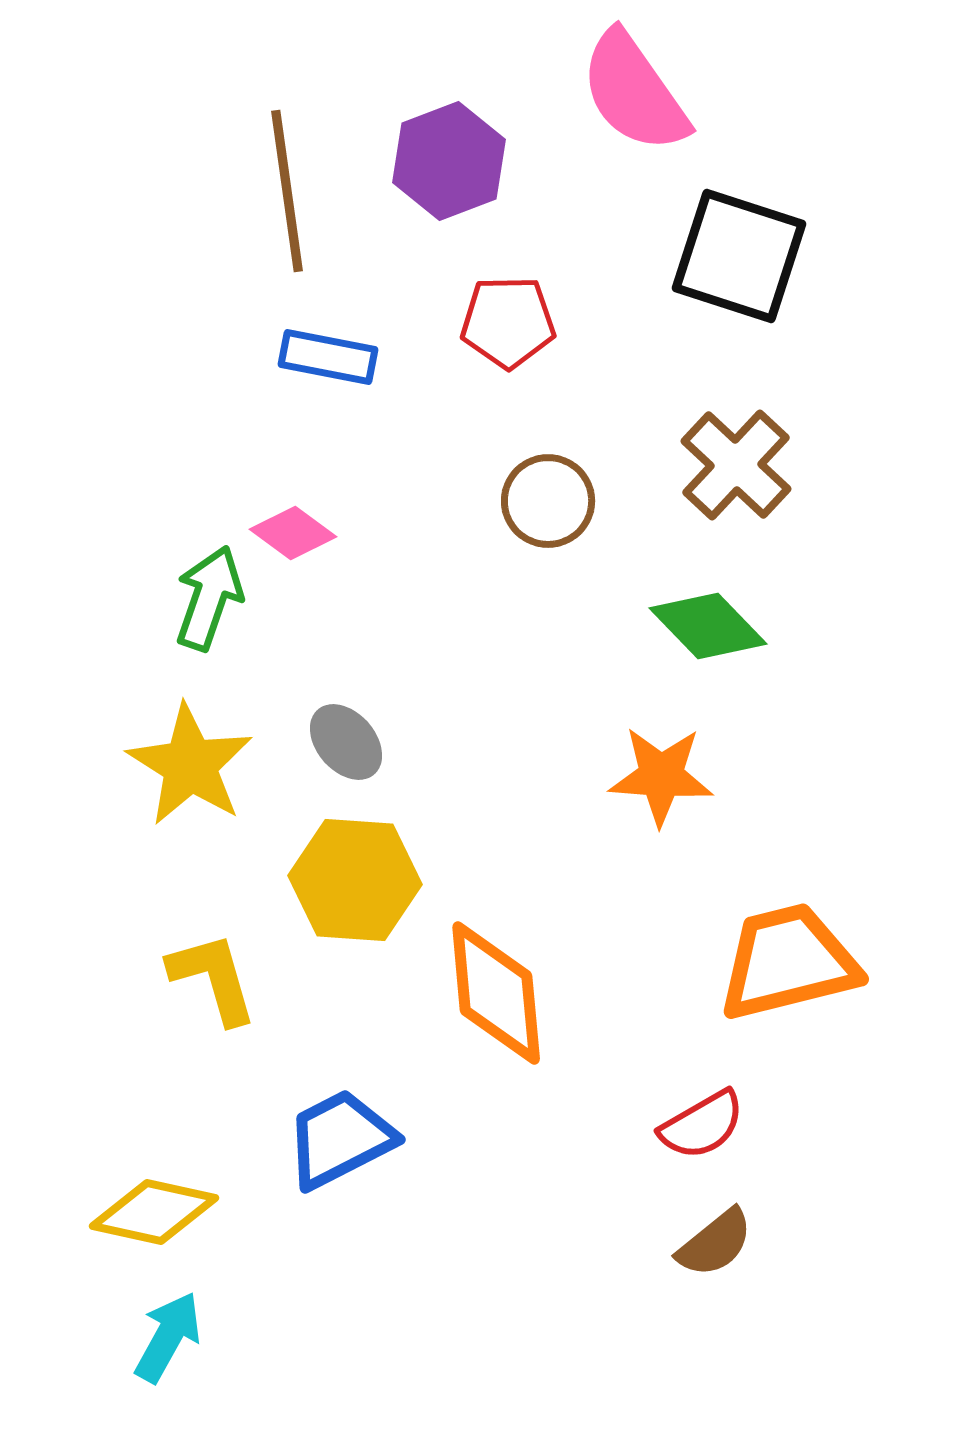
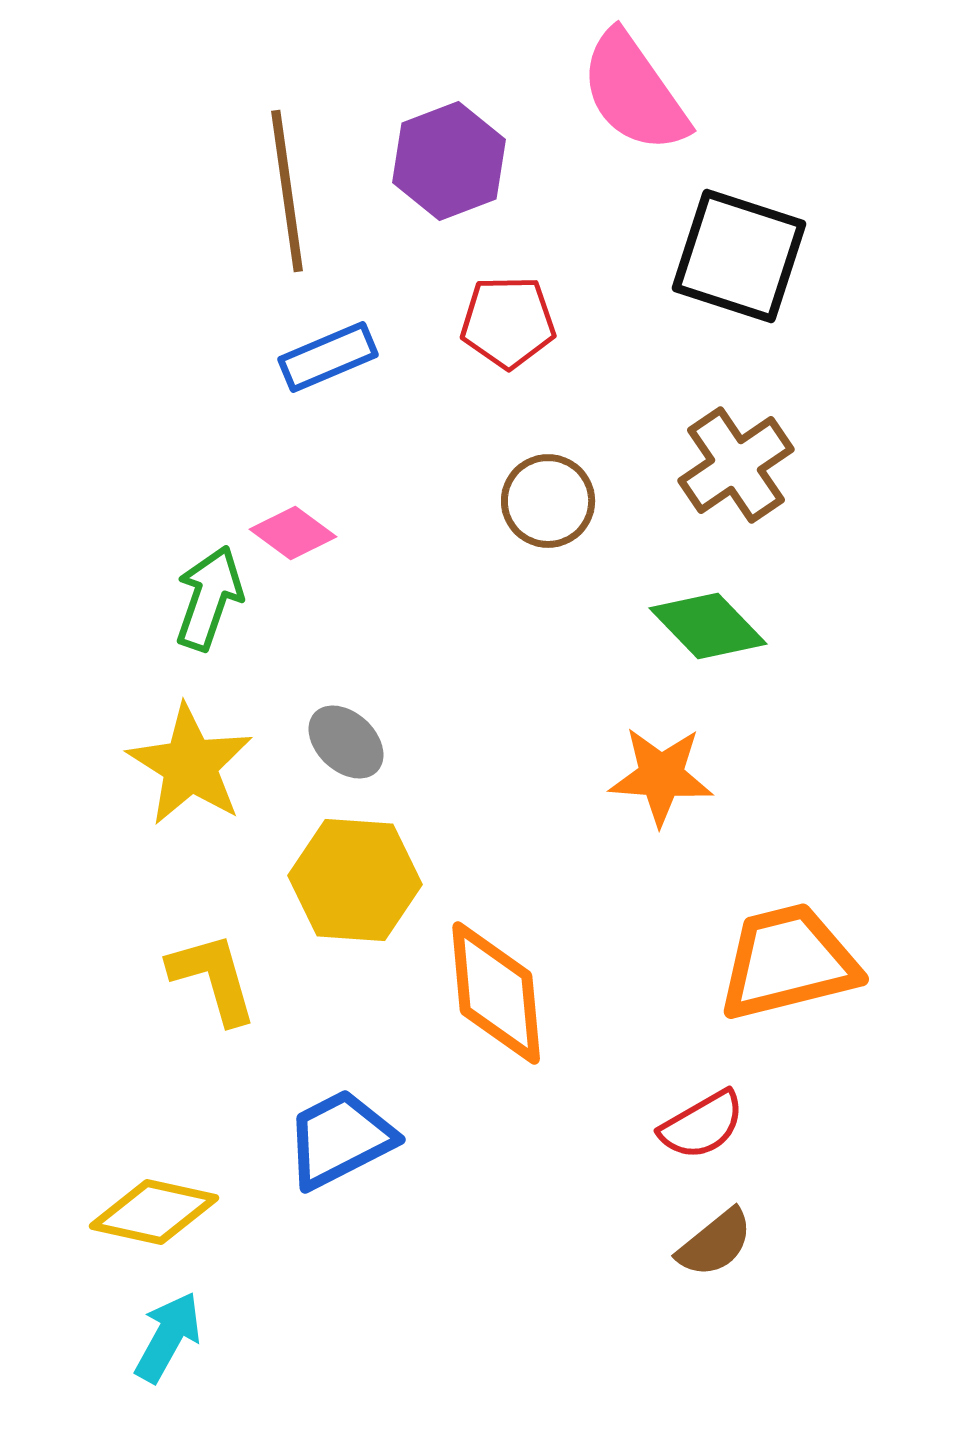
blue rectangle: rotated 34 degrees counterclockwise
brown cross: rotated 13 degrees clockwise
gray ellipse: rotated 6 degrees counterclockwise
